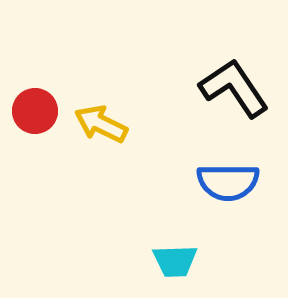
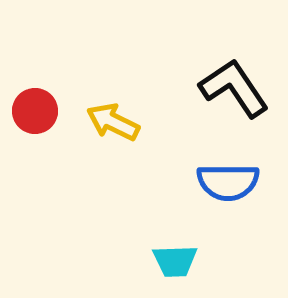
yellow arrow: moved 12 px right, 2 px up
